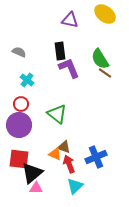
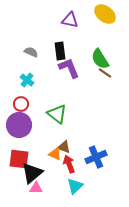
gray semicircle: moved 12 px right
